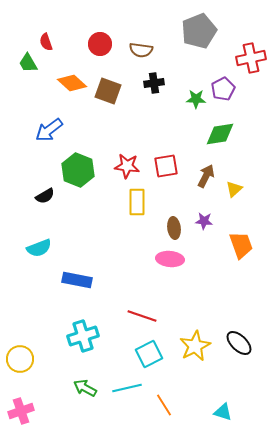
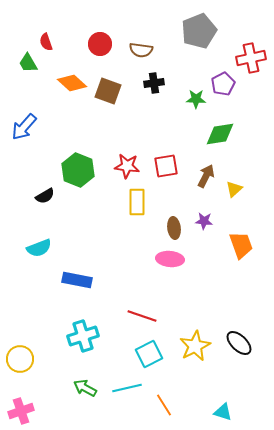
purple pentagon: moved 5 px up
blue arrow: moved 25 px left, 3 px up; rotated 12 degrees counterclockwise
